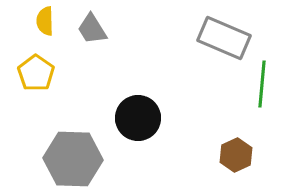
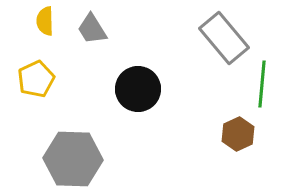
gray rectangle: rotated 27 degrees clockwise
yellow pentagon: moved 6 px down; rotated 12 degrees clockwise
black circle: moved 29 px up
brown hexagon: moved 2 px right, 21 px up
